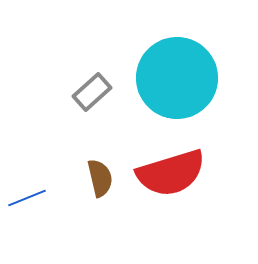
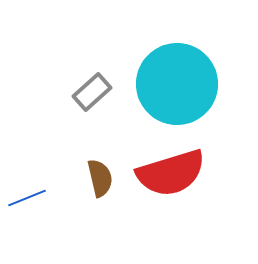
cyan circle: moved 6 px down
